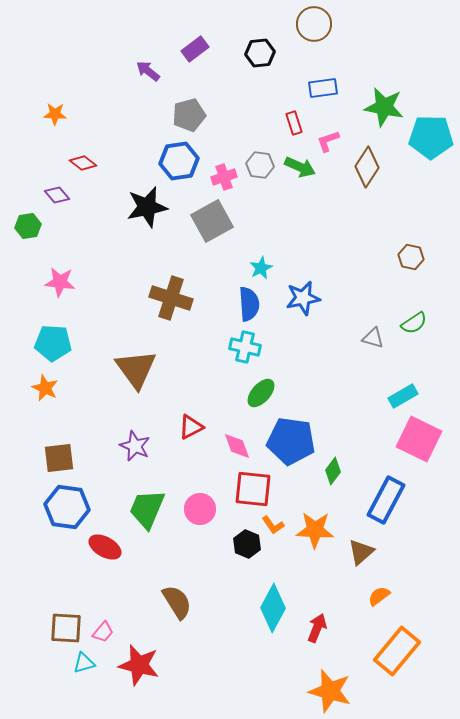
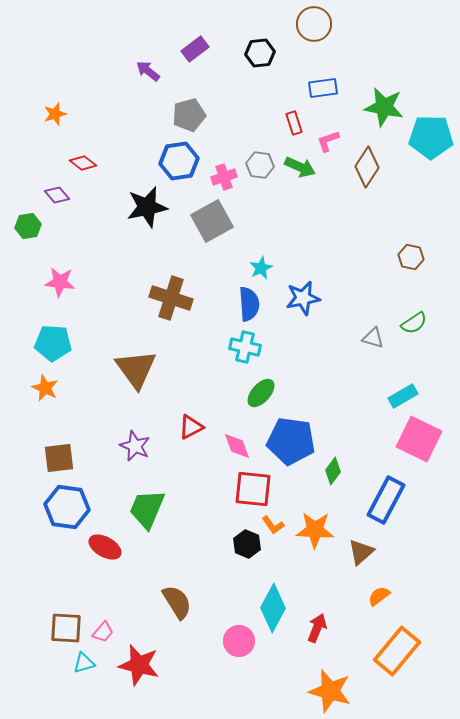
orange star at (55, 114): rotated 20 degrees counterclockwise
pink circle at (200, 509): moved 39 px right, 132 px down
